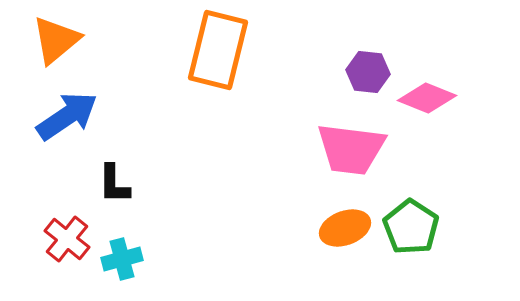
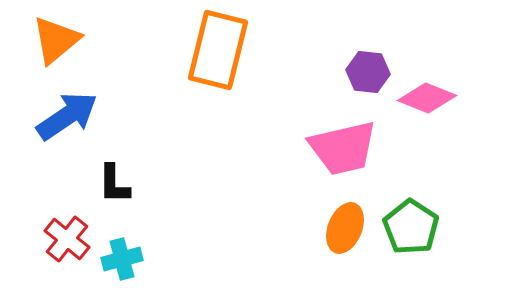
pink trapezoid: moved 8 px left, 1 px up; rotated 20 degrees counterclockwise
orange ellipse: rotated 48 degrees counterclockwise
